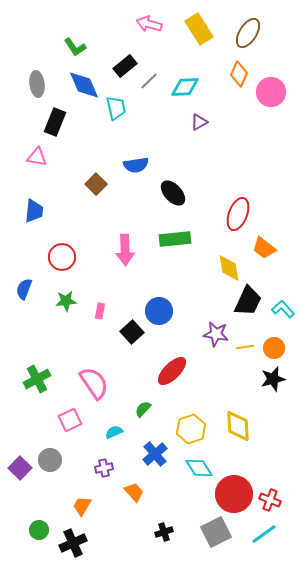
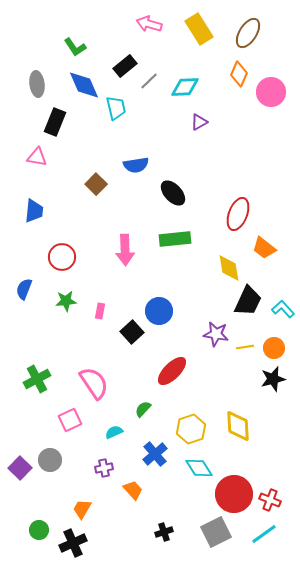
orange trapezoid at (134, 492): moved 1 px left, 2 px up
orange trapezoid at (82, 506): moved 3 px down
